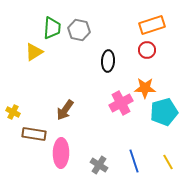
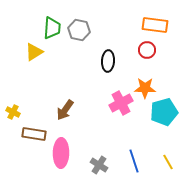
orange rectangle: moved 3 px right; rotated 25 degrees clockwise
